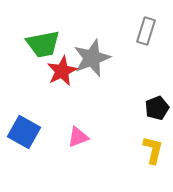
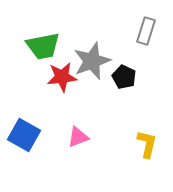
green trapezoid: moved 2 px down
gray star: moved 3 px down
red star: moved 6 px down; rotated 20 degrees clockwise
black pentagon: moved 33 px left, 31 px up; rotated 25 degrees counterclockwise
blue square: moved 3 px down
yellow L-shape: moved 6 px left, 6 px up
